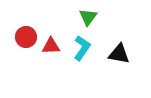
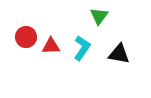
green triangle: moved 11 px right, 1 px up
